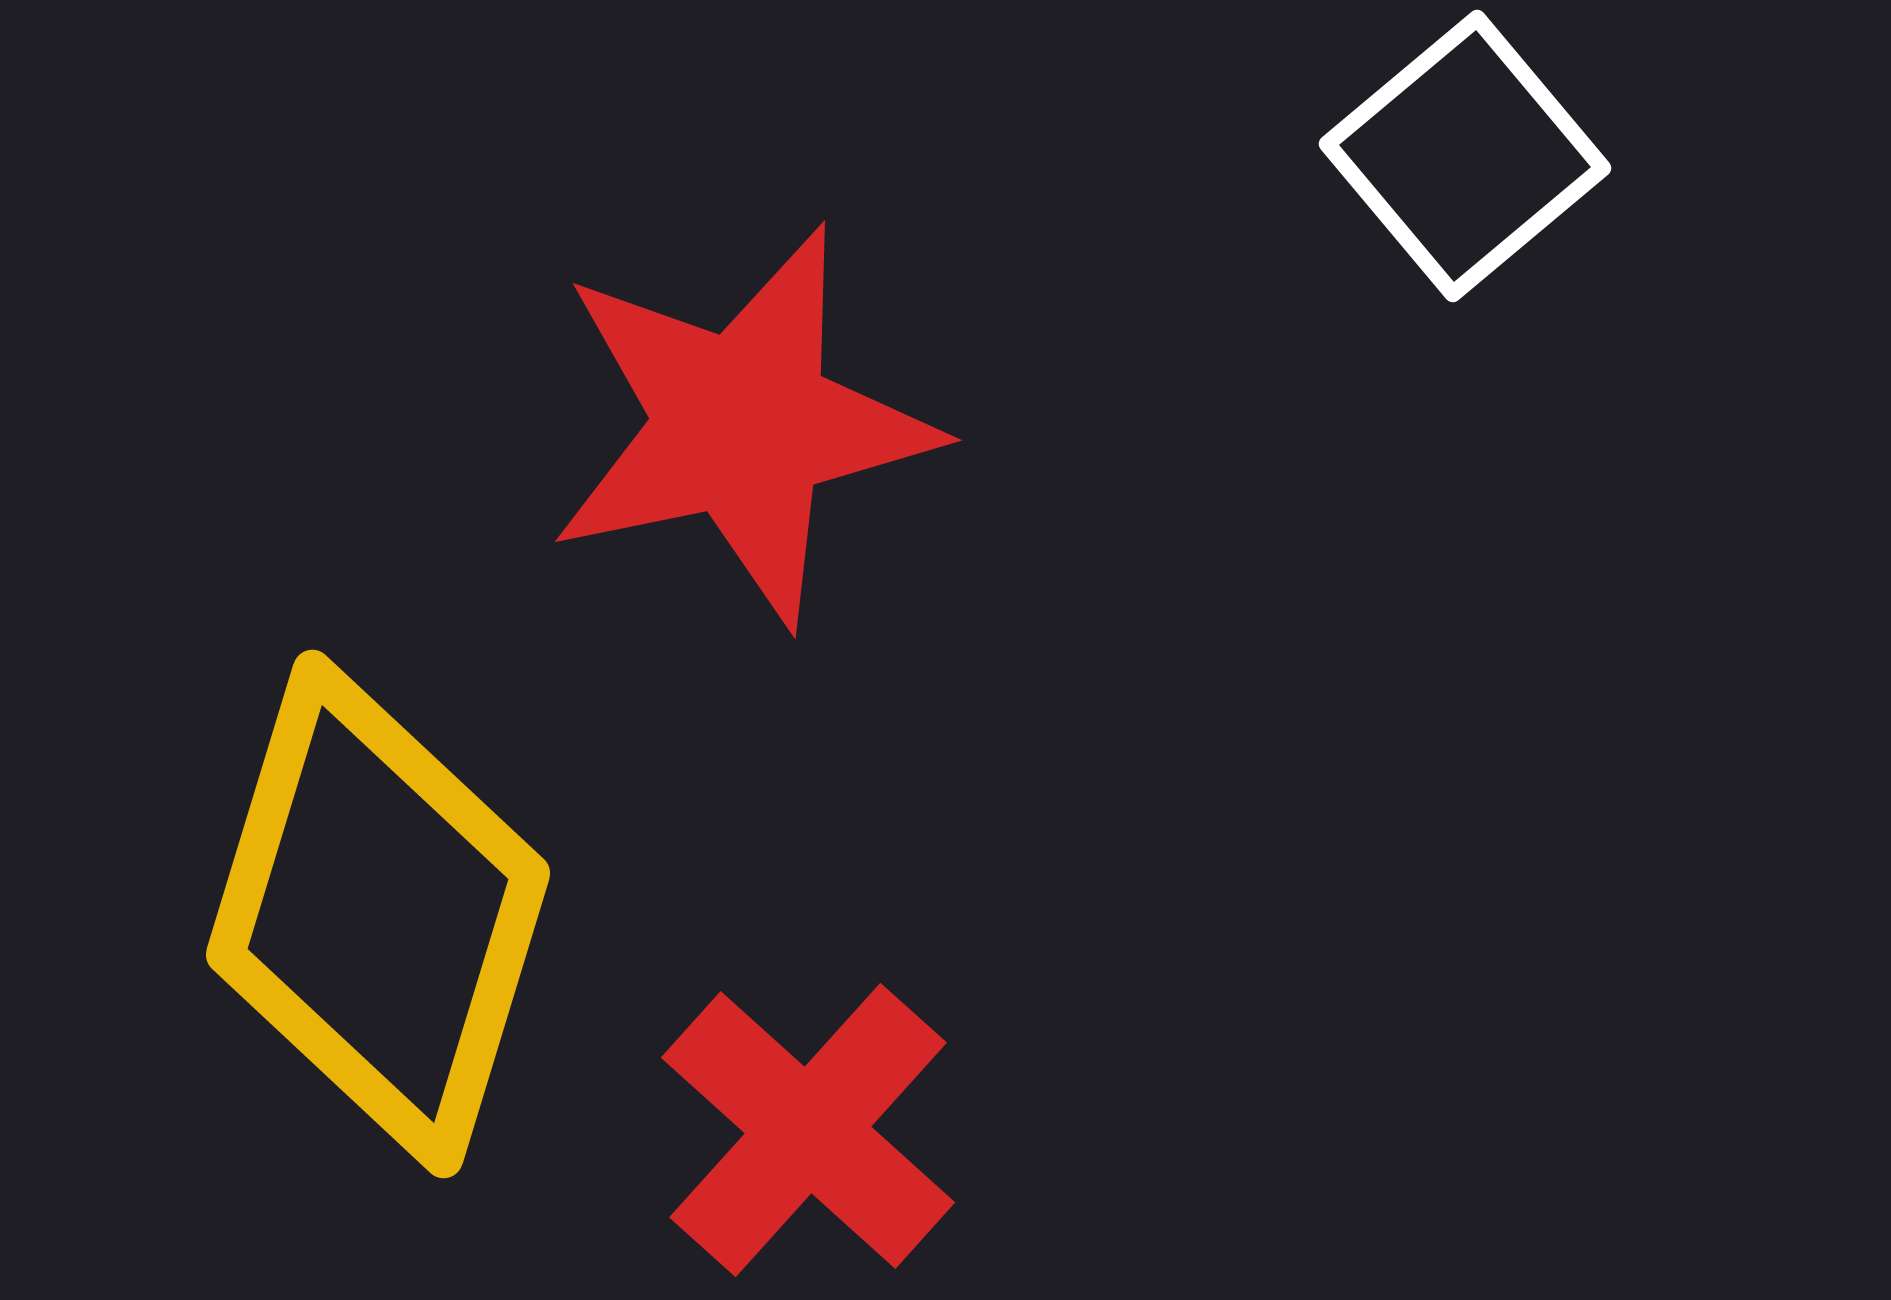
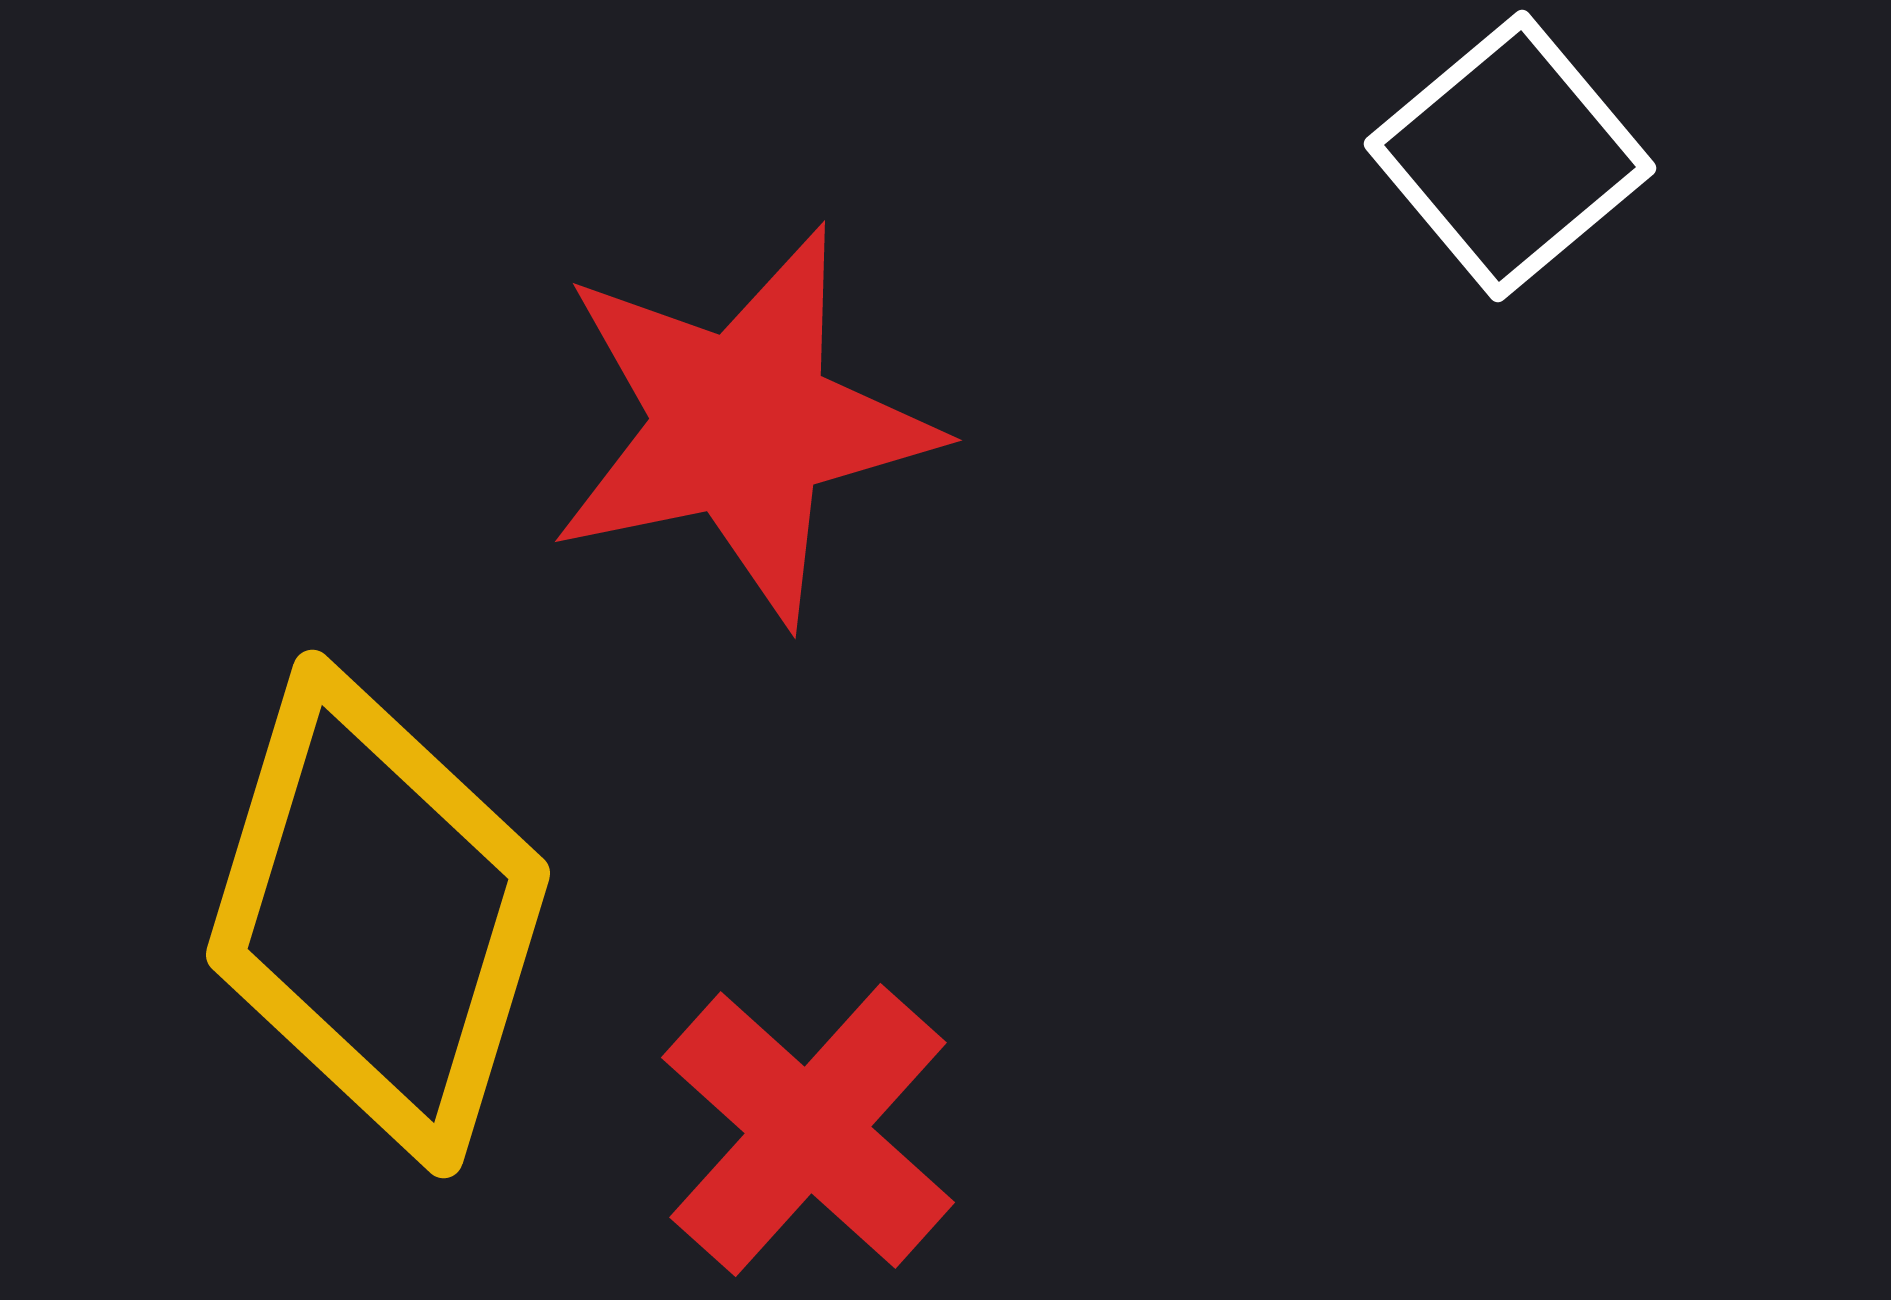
white square: moved 45 px right
